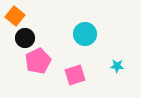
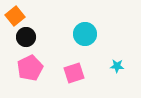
orange square: rotated 12 degrees clockwise
black circle: moved 1 px right, 1 px up
pink pentagon: moved 8 px left, 7 px down
pink square: moved 1 px left, 2 px up
